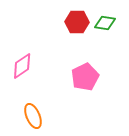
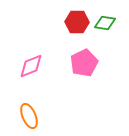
pink diamond: moved 9 px right; rotated 12 degrees clockwise
pink pentagon: moved 1 px left, 14 px up
orange ellipse: moved 4 px left
